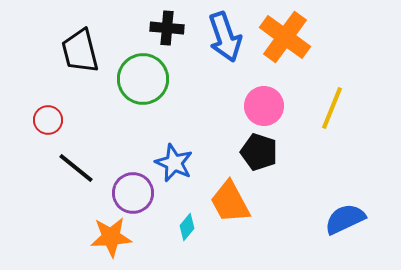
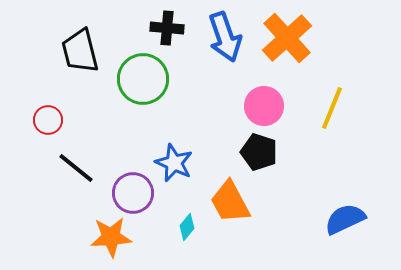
orange cross: moved 2 px right, 1 px down; rotated 12 degrees clockwise
